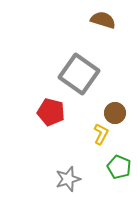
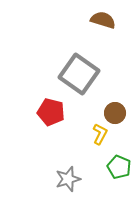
yellow L-shape: moved 1 px left
